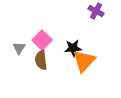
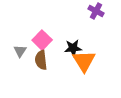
gray triangle: moved 1 px right, 3 px down
orange triangle: rotated 15 degrees counterclockwise
